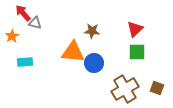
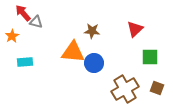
gray triangle: moved 1 px right, 1 px up
green square: moved 13 px right, 5 px down
